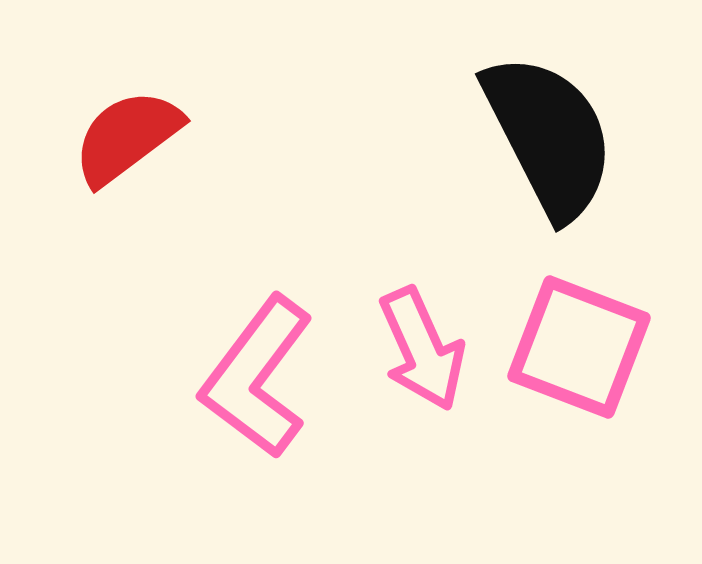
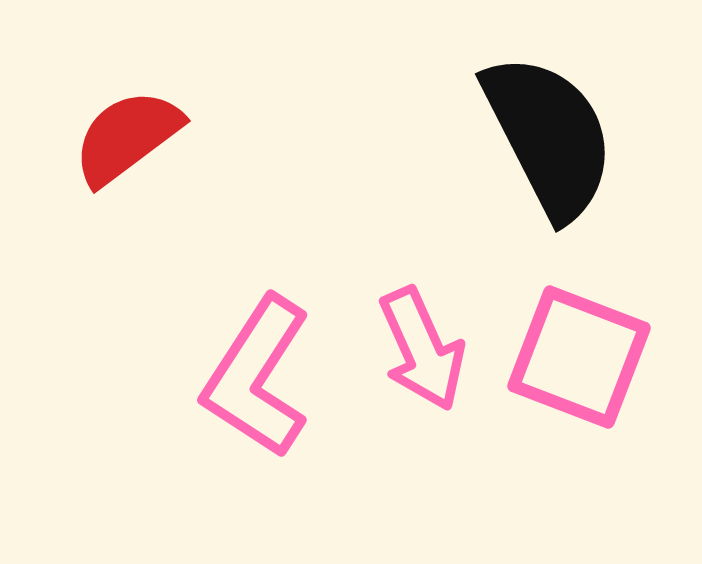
pink square: moved 10 px down
pink L-shape: rotated 4 degrees counterclockwise
